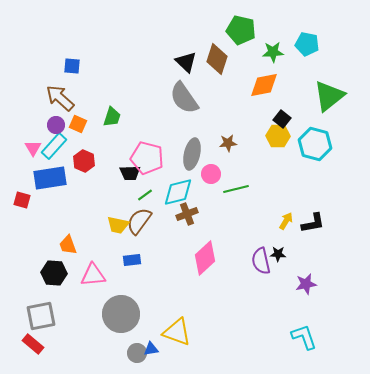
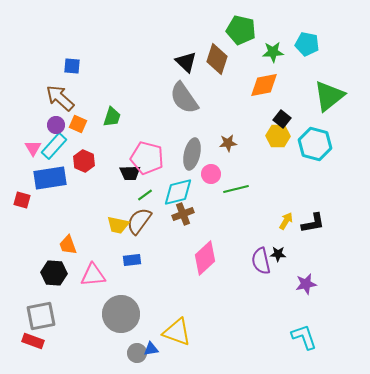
brown cross at (187, 214): moved 4 px left
red rectangle at (33, 344): moved 3 px up; rotated 20 degrees counterclockwise
